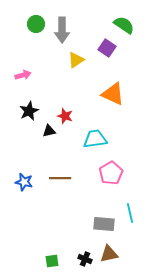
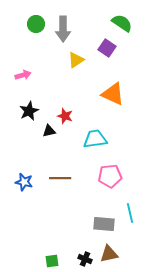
green semicircle: moved 2 px left, 2 px up
gray arrow: moved 1 px right, 1 px up
pink pentagon: moved 1 px left, 3 px down; rotated 25 degrees clockwise
